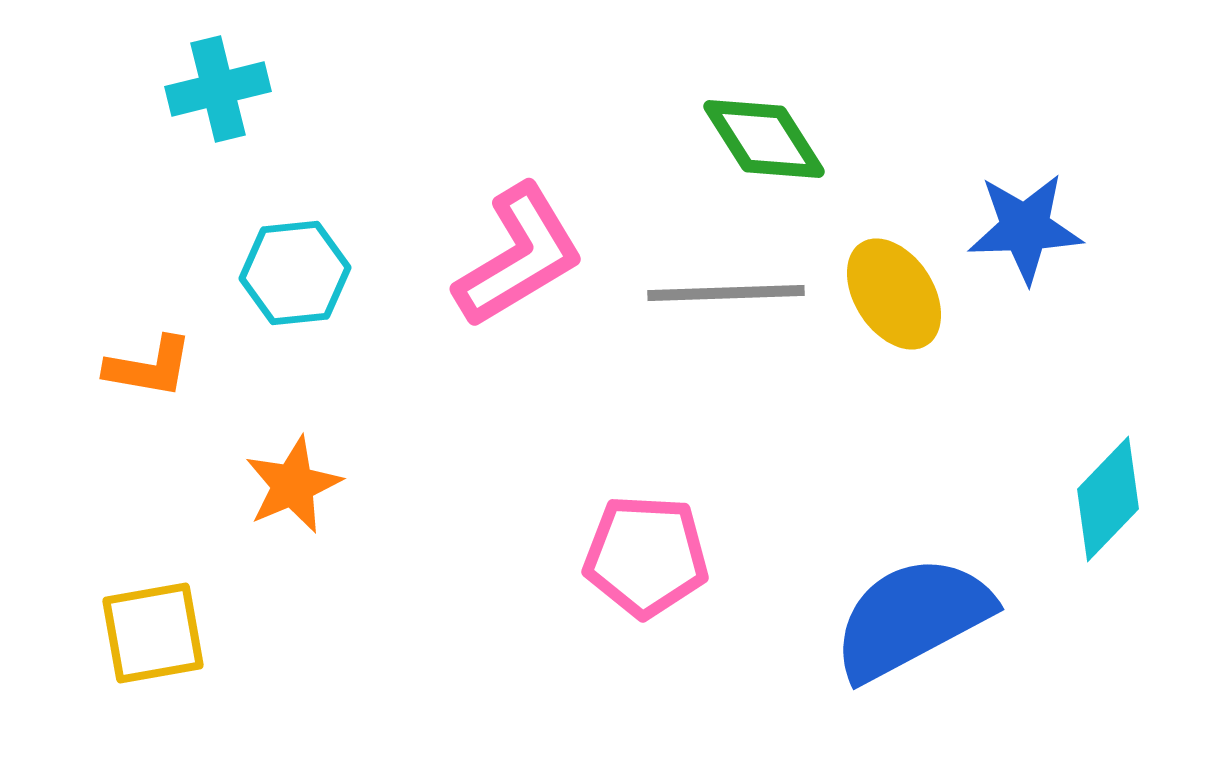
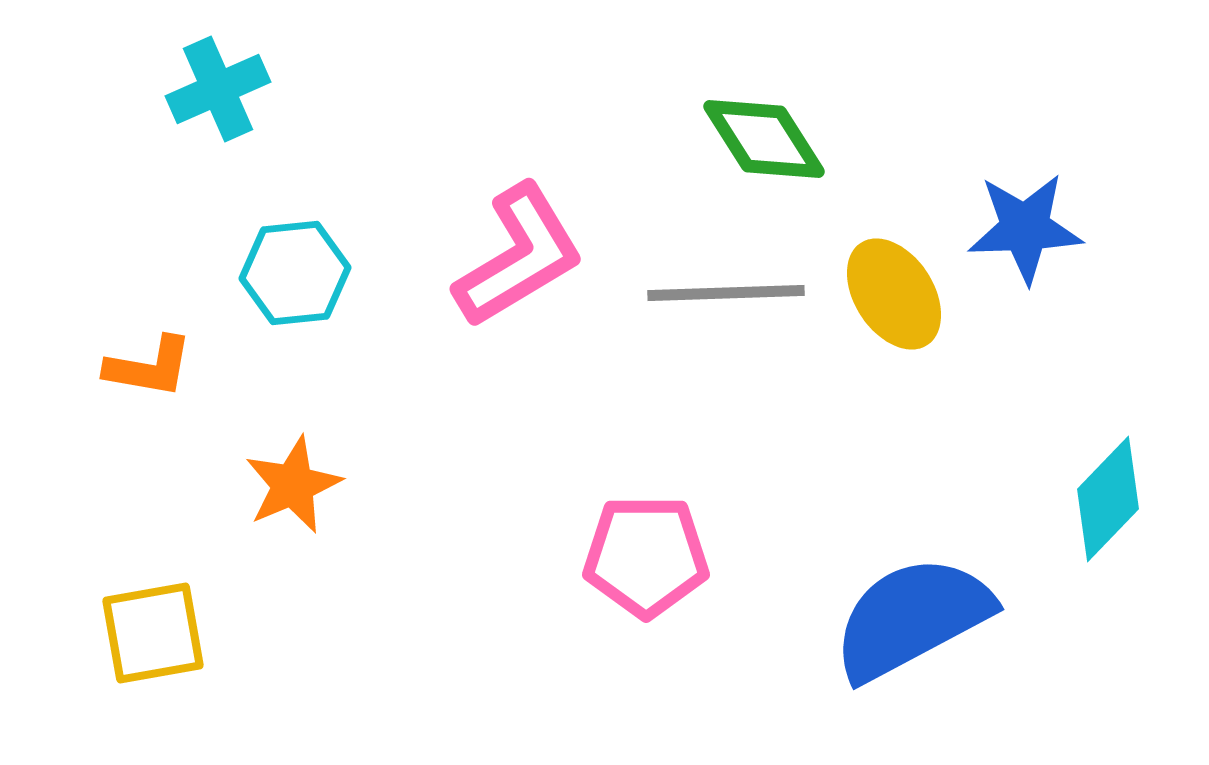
cyan cross: rotated 10 degrees counterclockwise
pink pentagon: rotated 3 degrees counterclockwise
